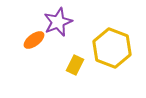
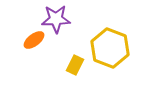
purple star: moved 2 px left, 3 px up; rotated 20 degrees clockwise
yellow hexagon: moved 2 px left
